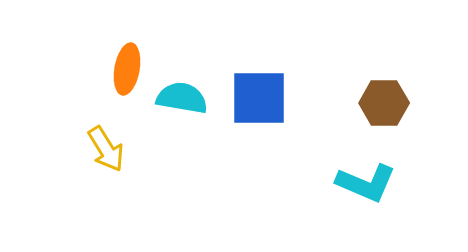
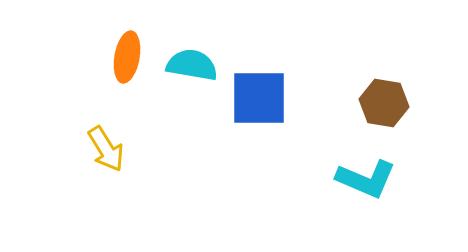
orange ellipse: moved 12 px up
cyan semicircle: moved 10 px right, 33 px up
brown hexagon: rotated 9 degrees clockwise
cyan L-shape: moved 4 px up
